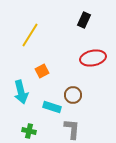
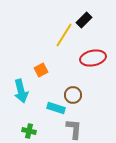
black rectangle: rotated 21 degrees clockwise
yellow line: moved 34 px right
orange square: moved 1 px left, 1 px up
cyan arrow: moved 1 px up
cyan rectangle: moved 4 px right, 1 px down
gray L-shape: moved 2 px right
